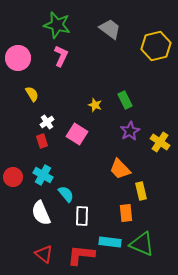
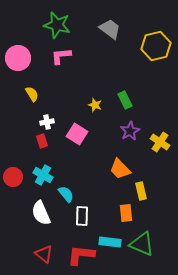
pink L-shape: rotated 120 degrees counterclockwise
white cross: rotated 24 degrees clockwise
